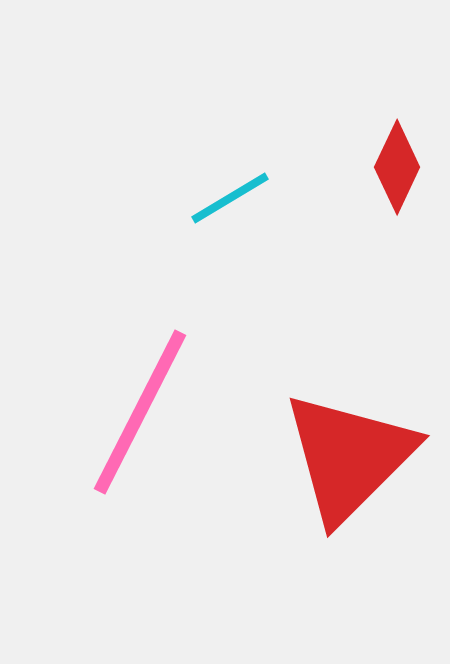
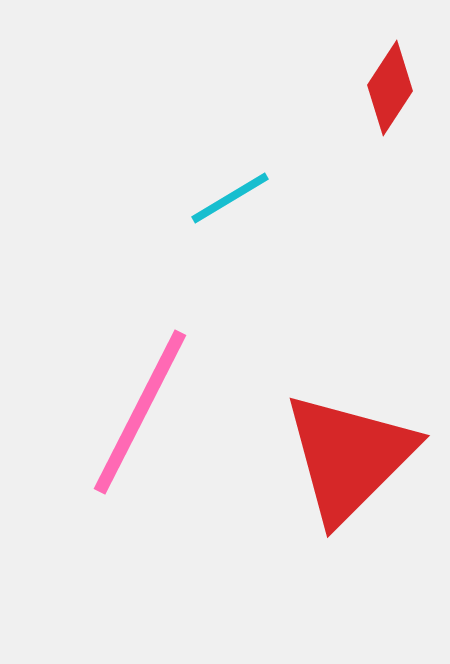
red diamond: moved 7 px left, 79 px up; rotated 8 degrees clockwise
